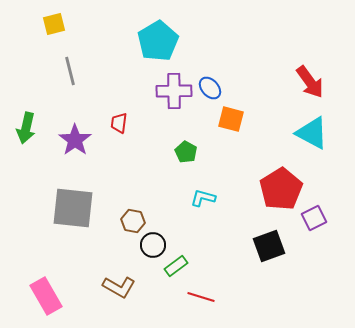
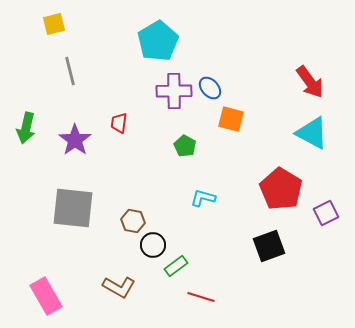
green pentagon: moved 1 px left, 6 px up
red pentagon: rotated 9 degrees counterclockwise
purple square: moved 12 px right, 5 px up
